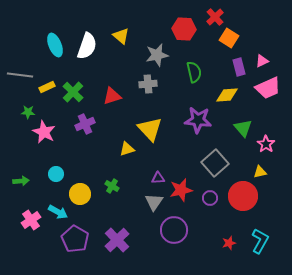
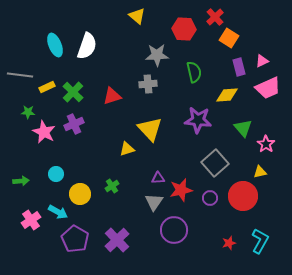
yellow triangle at (121, 36): moved 16 px right, 20 px up
gray star at (157, 55): rotated 10 degrees clockwise
purple cross at (85, 124): moved 11 px left
green cross at (112, 186): rotated 24 degrees clockwise
